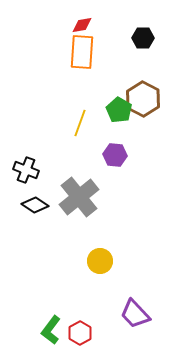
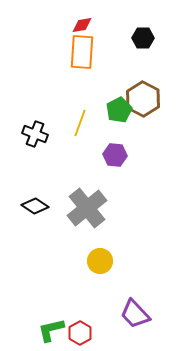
green pentagon: rotated 15 degrees clockwise
black cross: moved 9 px right, 36 px up
gray cross: moved 8 px right, 11 px down
black diamond: moved 1 px down
green L-shape: rotated 40 degrees clockwise
